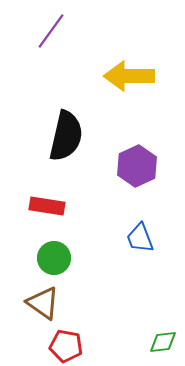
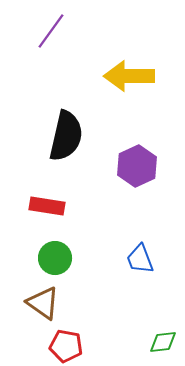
blue trapezoid: moved 21 px down
green circle: moved 1 px right
